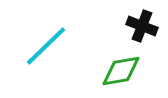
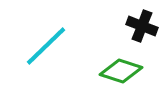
green diamond: rotated 27 degrees clockwise
